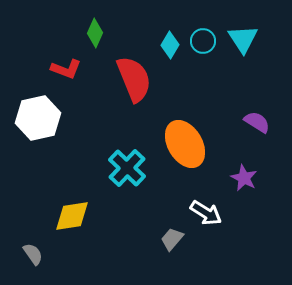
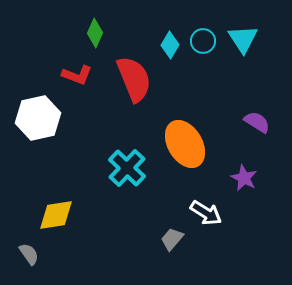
red L-shape: moved 11 px right, 6 px down
yellow diamond: moved 16 px left, 1 px up
gray semicircle: moved 4 px left
